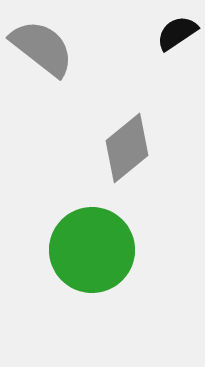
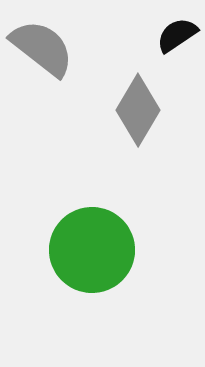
black semicircle: moved 2 px down
gray diamond: moved 11 px right, 38 px up; rotated 20 degrees counterclockwise
